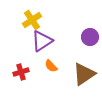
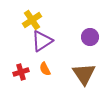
orange semicircle: moved 6 px left, 3 px down; rotated 16 degrees clockwise
brown triangle: rotated 30 degrees counterclockwise
